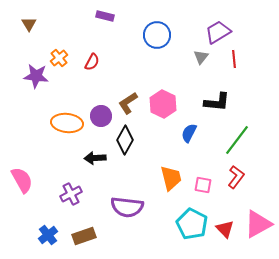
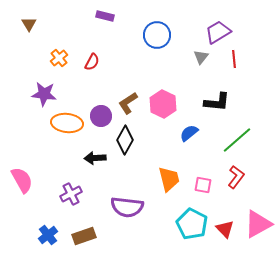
purple star: moved 8 px right, 18 px down
blue semicircle: rotated 24 degrees clockwise
green line: rotated 12 degrees clockwise
orange trapezoid: moved 2 px left, 1 px down
